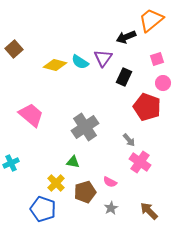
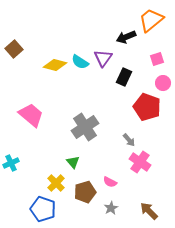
green triangle: rotated 40 degrees clockwise
